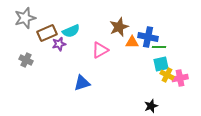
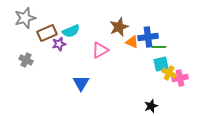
blue cross: rotated 18 degrees counterclockwise
orange triangle: rotated 24 degrees clockwise
yellow cross: moved 2 px right, 2 px up
blue triangle: moved 1 px left; rotated 42 degrees counterclockwise
